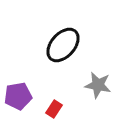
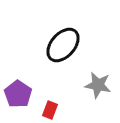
purple pentagon: moved 2 px up; rotated 28 degrees counterclockwise
red rectangle: moved 4 px left, 1 px down; rotated 12 degrees counterclockwise
